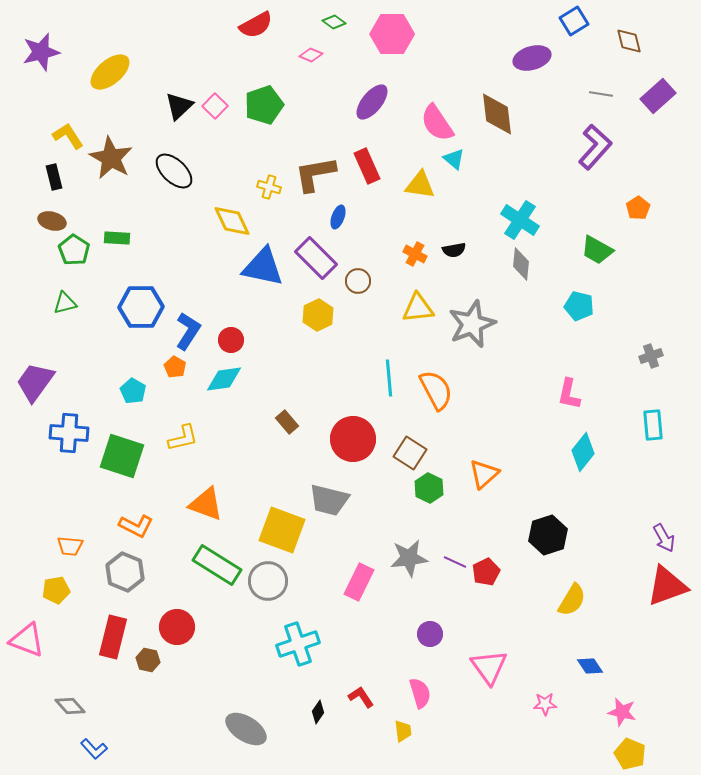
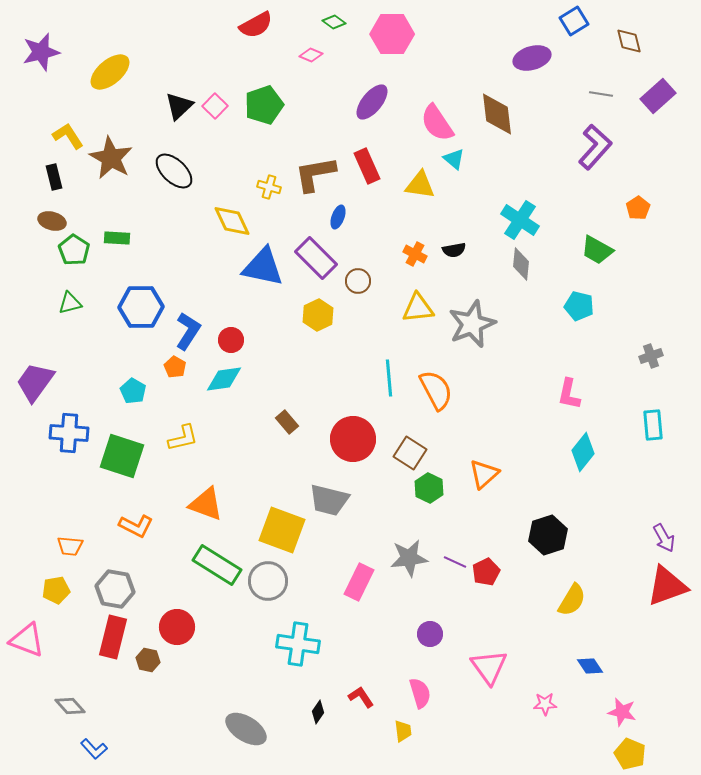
green triangle at (65, 303): moved 5 px right
gray hexagon at (125, 572): moved 10 px left, 17 px down; rotated 12 degrees counterclockwise
cyan cross at (298, 644): rotated 27 degrees clockwise
